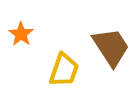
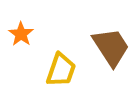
yellow trapezoid: moved 3 px left
